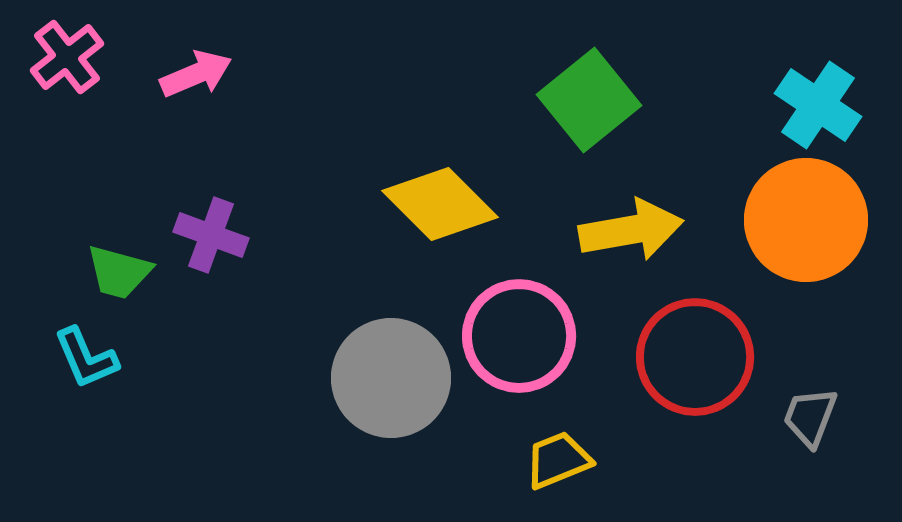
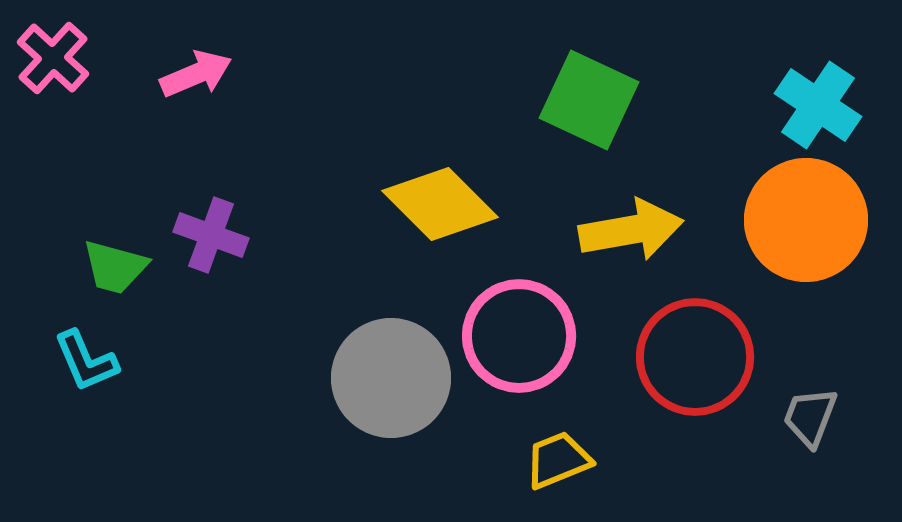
pink cross: moved 14 px left, 1 px down; rotated 10 degrees counterclockwise
green square: rotated 26 degrees counterclockwise
green trapezoid: moved 4 px left, 5 px up
cyan L-shape: moved 3 px down
